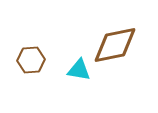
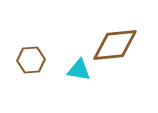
brown diamond: rotated 6 degrees clockwise
